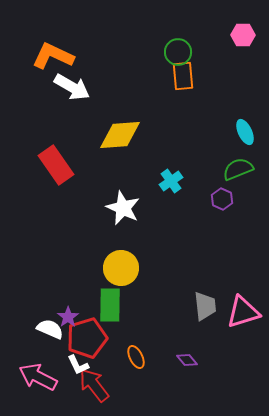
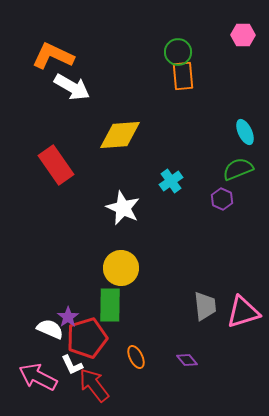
white L-shape: moved 6 px left
